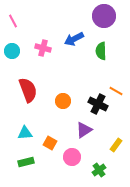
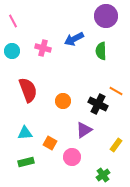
purple circle: moved 2 px right
green cross: moved 4 px right, 5 px down
